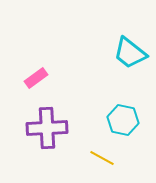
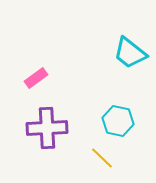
cyan hexagon: moved 5 px left, 1 px down
yellow line: rotated 15 degrees clockwise
